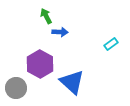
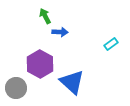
green arrow: moved 1 px left
